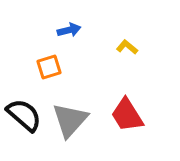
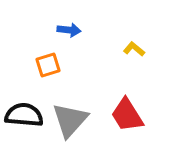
blue arrow: rotated 20 degrees clockwise
yellow L-shape: moved 7 px right, 2 px down
orange square: moved 1 px left, 2 px up
black semicircle: rotated 36 degrees counterclockwise
